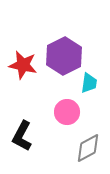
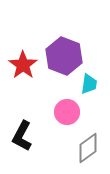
purple hexagon: rotated 12 degrees counterclockwise
red star: rotated 24 degrees clockwise
cyan trapezoid: moved 1 px down
gray diamond: rotated 8 degrees counterclockwise
